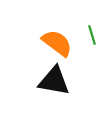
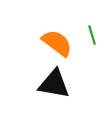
black triangle: moved 3 px down
